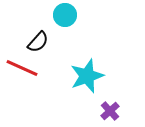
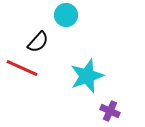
cyan circle: moved 1 px right
purple cross: rotated 24 degrees counterclockwise
